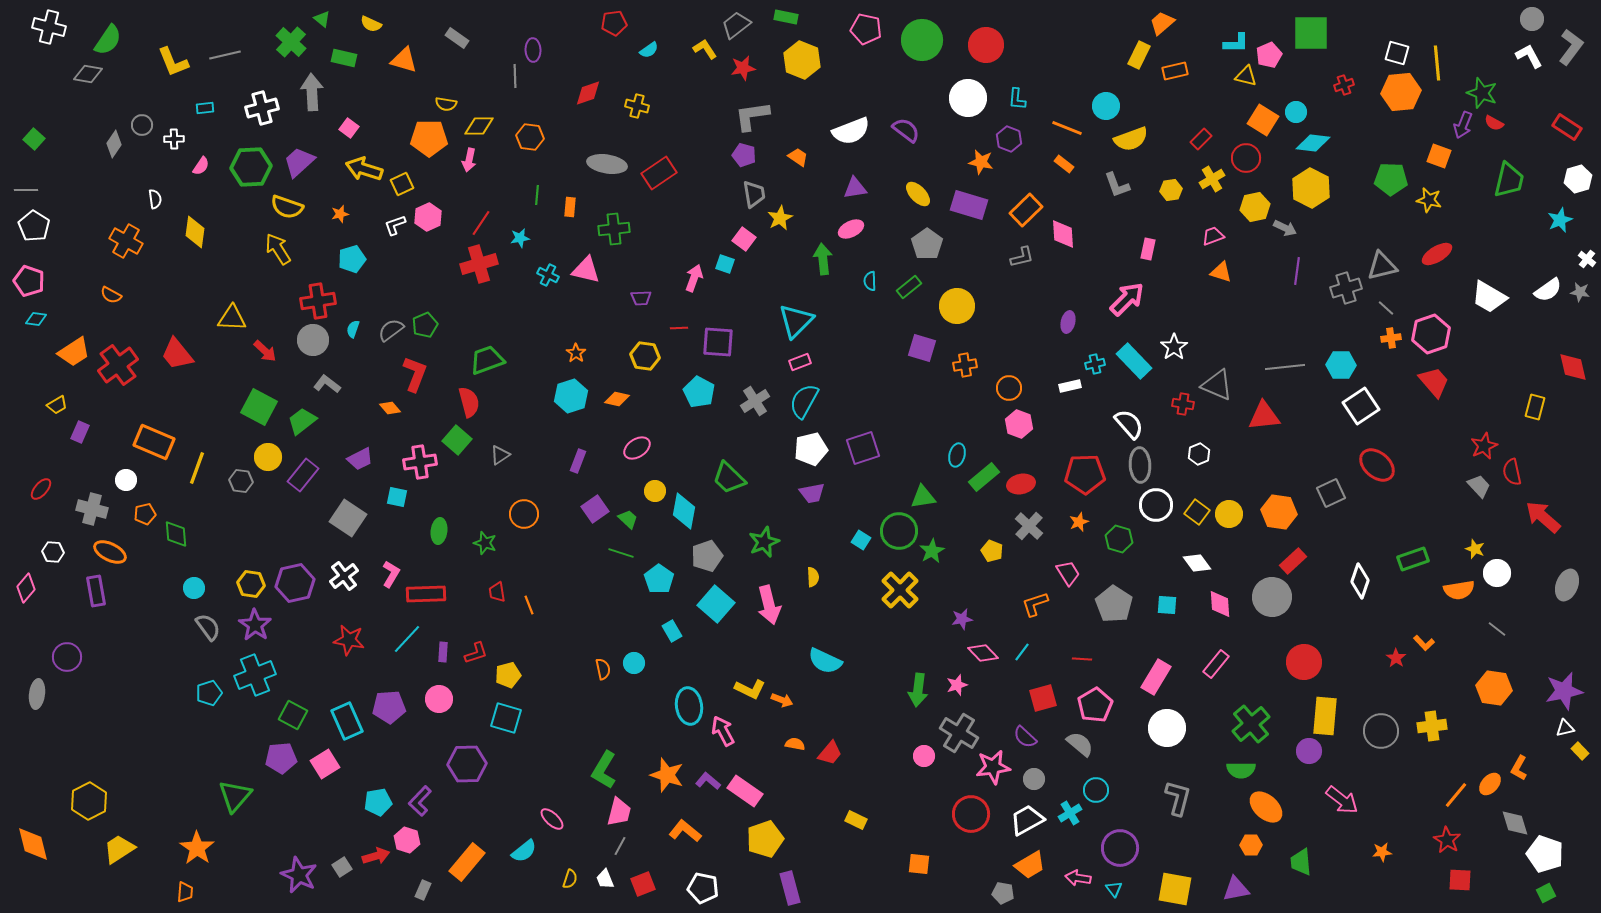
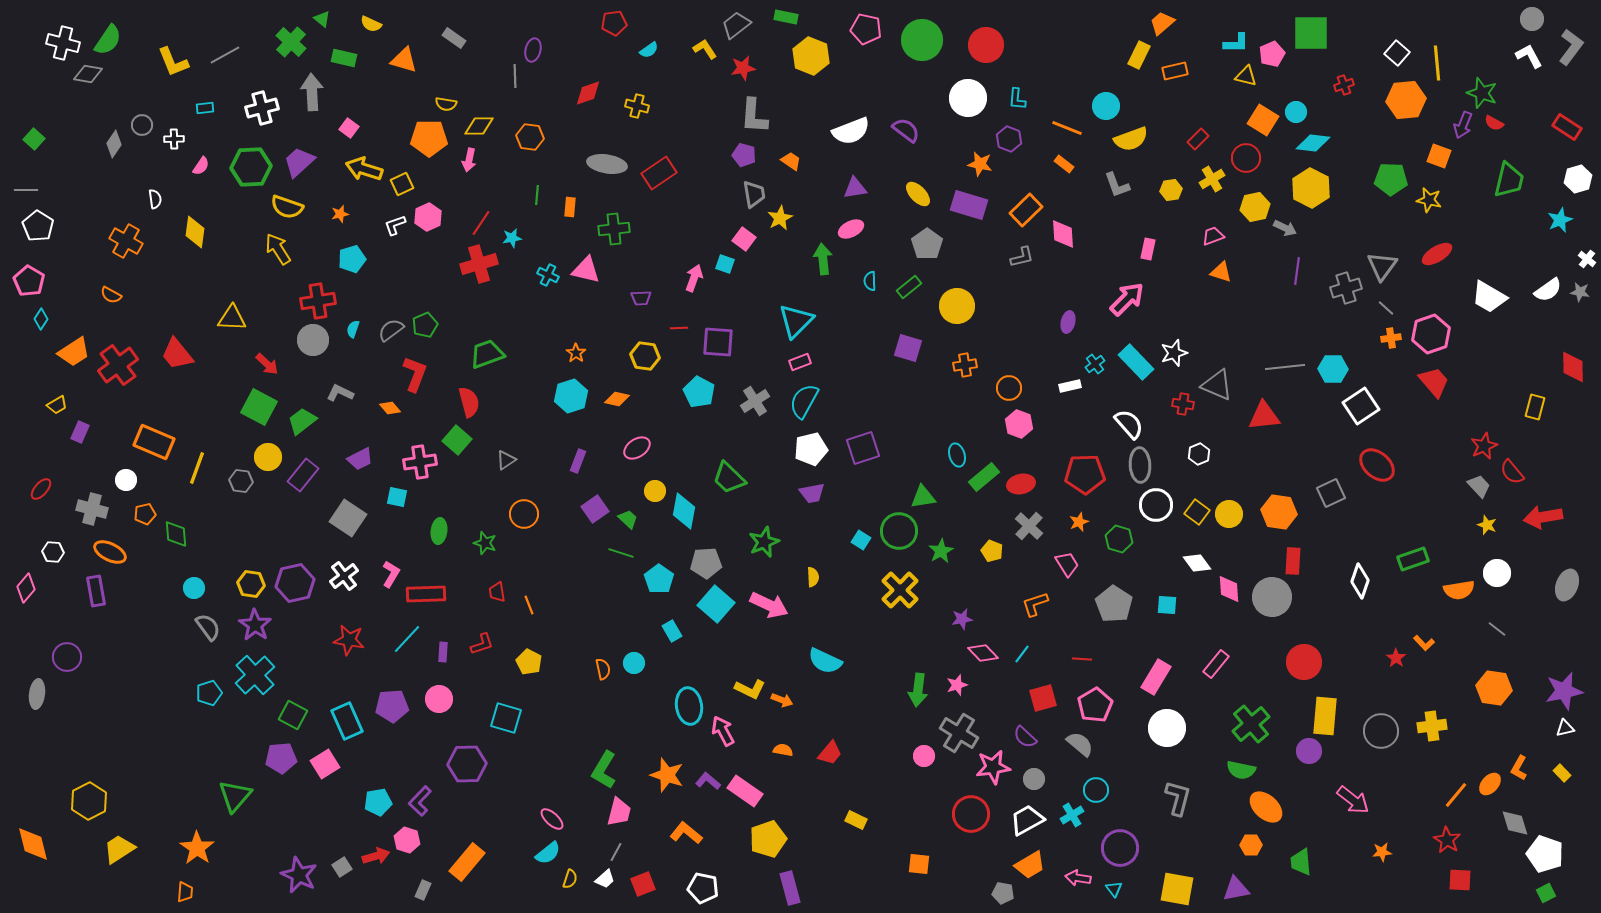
white cross at (49, 27): moved 14 px right, 16 px down
gray rectangle at (457, 38): moved 3 px left
purple ellipse at (533, 50): rotated 15 degrees clockwise
white square at (1397, 53): rotated 25 degrees clockwise
gray line at (225, 55): rotated 16 degrees counterclockwise
pink pentagon at (1269, 55): moved 3 px right, 1 px up
yellow hexagon at (802, 60): moved 9 px right, 4 px up
orange hexagon at (1401, 92): moved 5 px right, 8 px down
gray L-shape at (752, 116): moved 2 px right; rotated 78 degrees counterclockwise
red rectangle at (1201, 139): moved 3 px left
orange trapezoid at (798, 157): moved 7 px left, 4 px down
orange star at (981, 162): moved 1 px left, 2 px down
white pentagon at (34, 226): moved 4 px right
cyan star at (520, 238): moved 8 px left
gray triangle at (1382, 266): rotated 40 degrees counterclockwise
pink pentagon at (29, 281): rotated 12 degrees clockwise
cyan diamond at (36, 319): moved 5 px right; rotated 65 degrees counterclockwise
white star at (1174, 347): moved 6 px down; rotated 16 degrees clockwise
purple square at (922, 348): moved 14 px left
red arrow at (265, 351): moved 2 px right, 13 px down
green trapezoid at (487, 360): moved 6 px up
cyan rectangle at (1134, 361): moved 2 px right, 1 px down
cyan cross at (1095, 364): rotated 24 degrees counterclockwise
cyan hexagon at (1341, 365): moved 8 px left, 4 px down
red diamond at (1573, 367): rotated 12 degrees clockwise
gray L-shape at (327, 384): moved 13 px right, 9 px down; rotated 12 degrees counterclockwise
gray triangle at (500, 455): moved 6 px right, 5 px down
cyan ellipse at (957, 455): rotated 30 degrees counterclockwise
red semicircle at (1512, 472): rotated 28 degrees counterclockwise
red arrow at (1543, 517): rotated 51 degrees counterclockwise
yellow star at (1475, 549): moved 12 px right, 24 px up
green star at (932, 551): moved 9 px right
gray pentagon at (707, 556): moved 1 px left, 7 px down; rotated 16 degrees clockwise
red rectangle at (1293, 561): rotated 44 degrees counterclockwise
pink trapezoid at (1068, 573): moved 1 px left, 9 px up
pink diamond at (1220, 604): moved 9 px right, 15 px up
pink arrow at (769, 605): rotated 51 degrees counterclockwise
cyan line at (1022, 652): moved 2 px down
red L-shape at (476, 653): moved 6 px right, 9 px up
cyan cross at (255, 675): rotated 21 degrees counterclockwise
yellow pentagon at (508, 675): moved 21 px right, 13 px up; rotated 30 degrees counterclockwise
purple pentagon at (389, 707): moved 3 px right, 1 px up
orange semicircle at (795, 744): moved 12 px left, 6 px down
yellow rectangle at (1580, 751): moved 18 px left, 22 px down
green semicircle at (1241, 770): rotated 12 degrees clockwise
pink arrow at (1342, 800): moved 11 px right
cyan cross at (1070, 813): moved 2 px right, 2 px down
orange L-shape at (685, 831): moved 1 px right, 2 px down
yellow pentagon at (765, 839): moved 3 px right
gray line at (620, 846): moved 4 px left, 6 px down
cyan semicircle at (524, 851): moved 24 px right, 2 px down
white trapezoid at (605, 879): rotated 110 degrees counterclockwise
yellow square at (1175, 889): moved 2 px right
